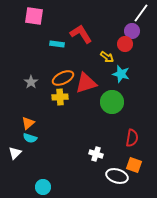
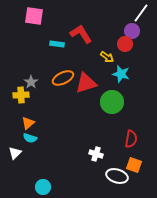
yellow cross: moved 39 px left, 2 px up
red semicircle: moved 1 px left, 1 px down
